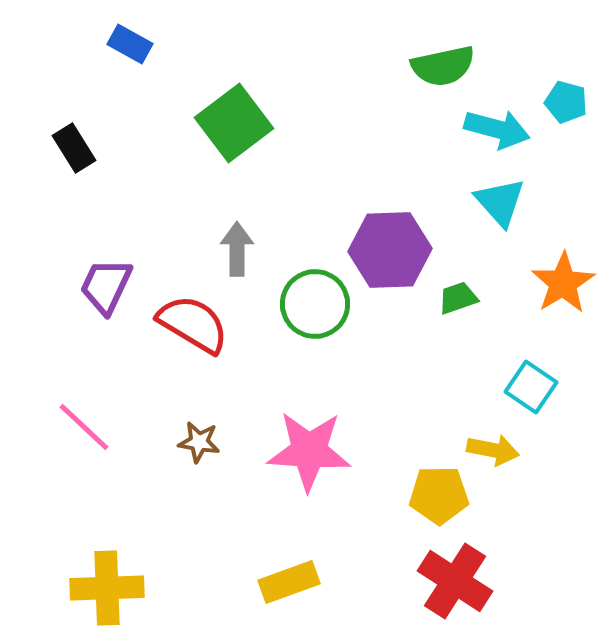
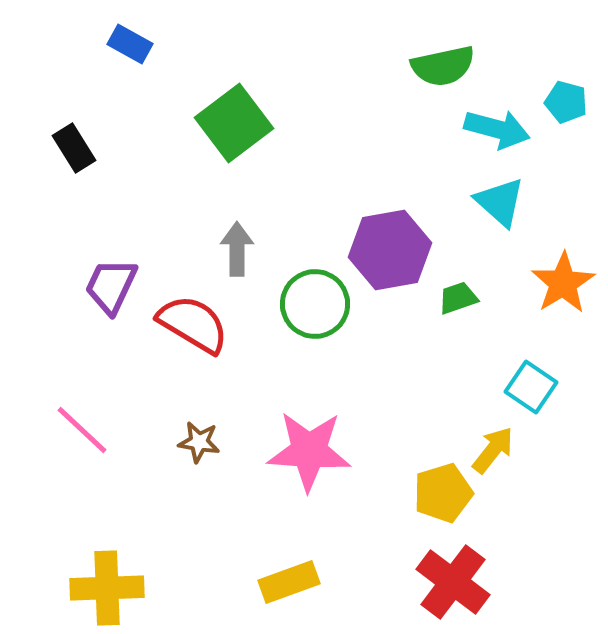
cyan triangle: rotated 6 degrees counterclockwise
purple hexagon: rotated 8 degrees counterclockwise
purple trapezoid: moved 5 px right
pink line: moved 2 px left, 3 px down
yellow arrow: rotated 63 degrees counterclockwise
yellow pentagon: moved 4 px right, 2 px up; rotated 16 degrees counterclockwise
red cross: moved 2 px left, 1 px down; rotated 4 degrees clockwise
